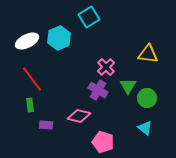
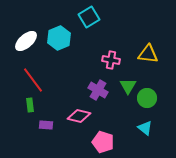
white ellipse: moved 1 px left; rotated 15 degrees counterclockwise
pink cross: moved 5 px right, 7 px up; rotated 36 degrees counterclockwise
red line: moved 1 px right, 1 px down
